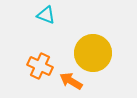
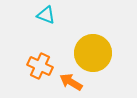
orange arrow: moved 1 px down
